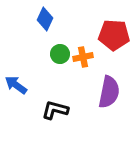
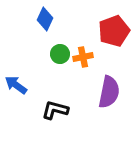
red pentagon: moved 4 px up; rotated 24 degrees counterclockwise
